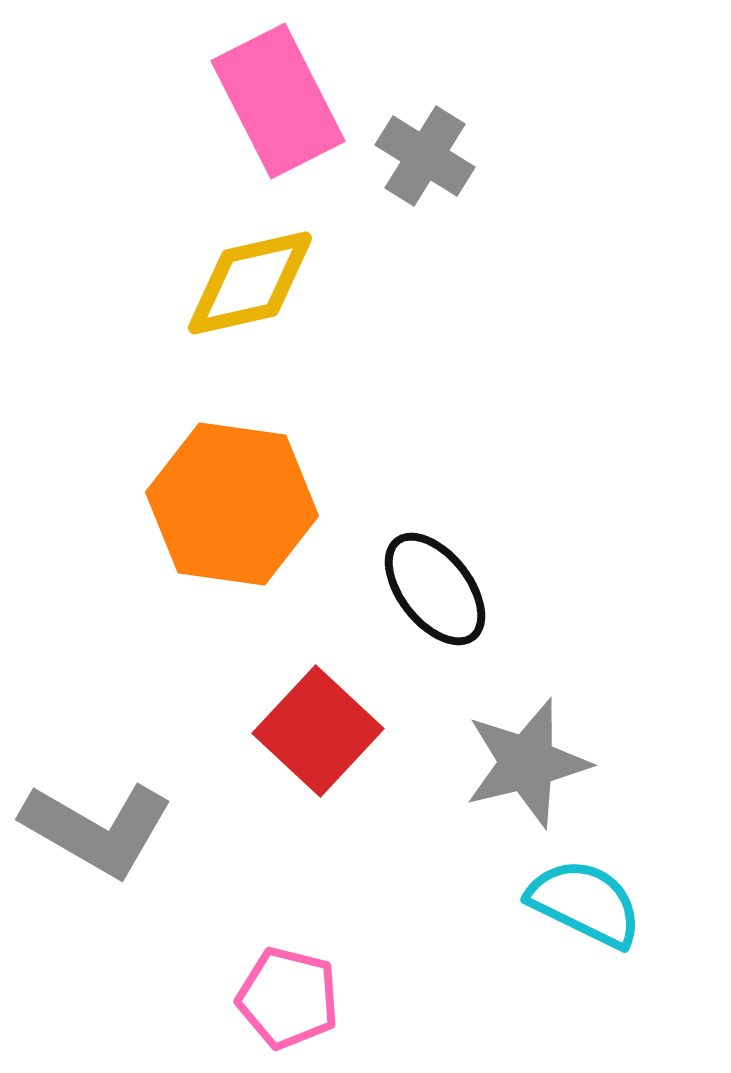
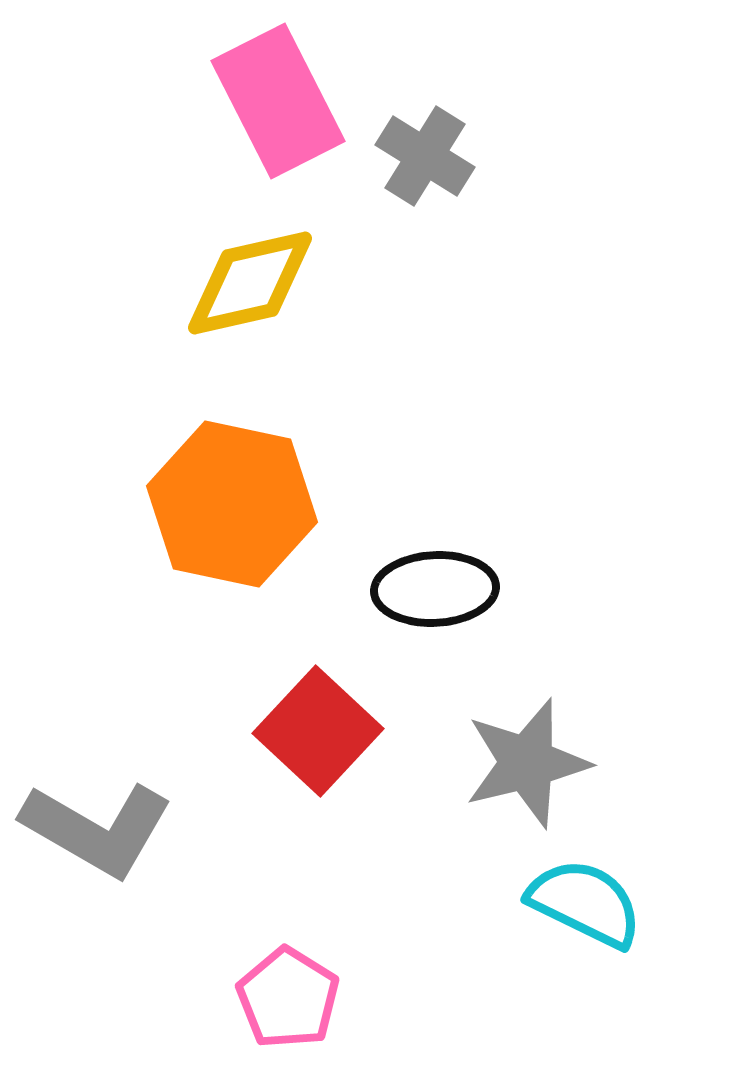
orange hexagon: rotated 4 degrees clockwise
black ellipse: rotated 55 degrees counterclockwise
pink pentagon: rotated 18 degrees clockwise
